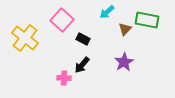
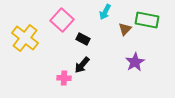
cyan arrow: moved 2 px left; rotated 21 degrees counterclockwise
purple star: moved 11 px right
